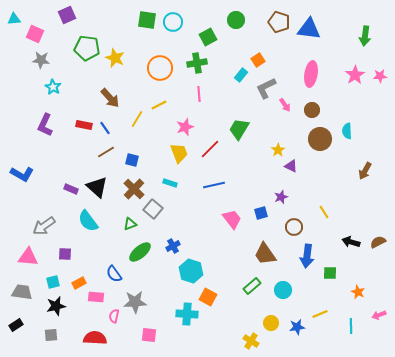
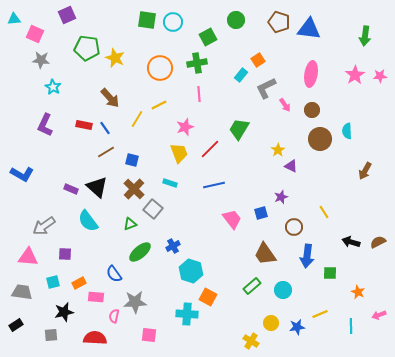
black star at (56, 306): moved 8 px right, 6 px down
